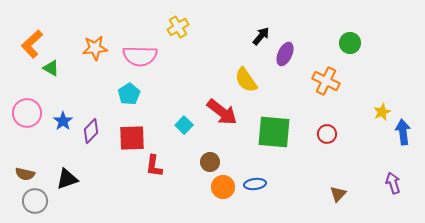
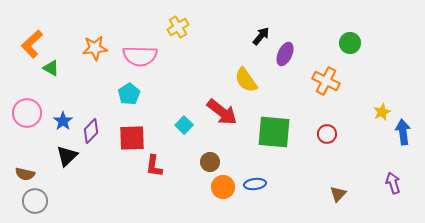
black triangle: moved 23 px up; rotated 25 degrees counterclockwise
